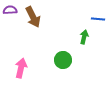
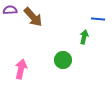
brown arrow: rotated 15 degrees counterclockwise
pink arrow: moved 1 px down
